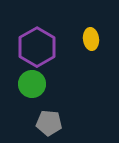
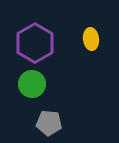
purple hexagon: moved 2 px left, 4 px up
